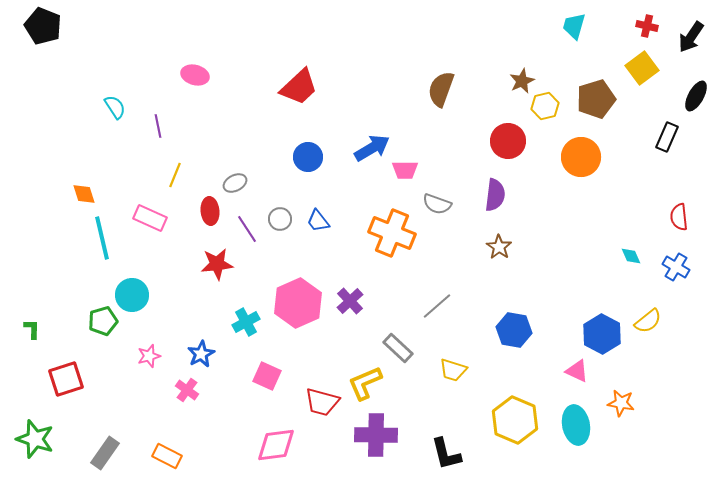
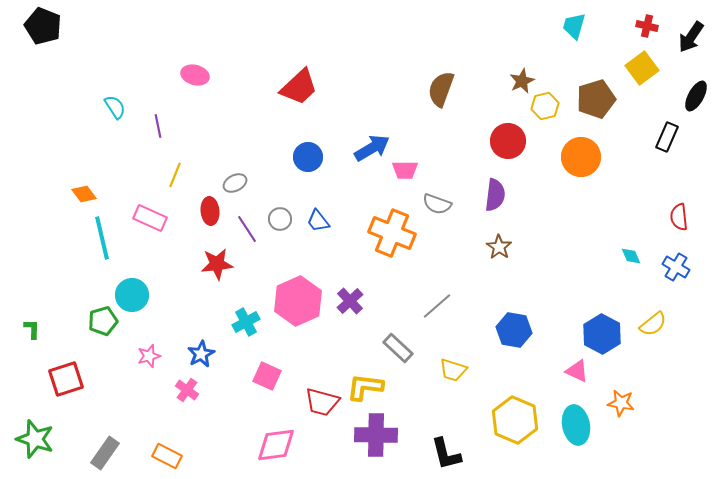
orange diamond at (84, 194): rotated 20 degrees counterclockwise
pink hexagon at (298, 303): moved 2 px up
yellow semicircle at (648, 321): moved 5 px right, 3 px down
yellow L-shape at (365, 383): moved 4 px down; rotated 30 degrees clockwise
